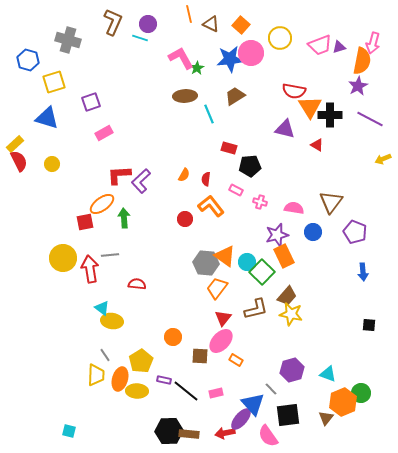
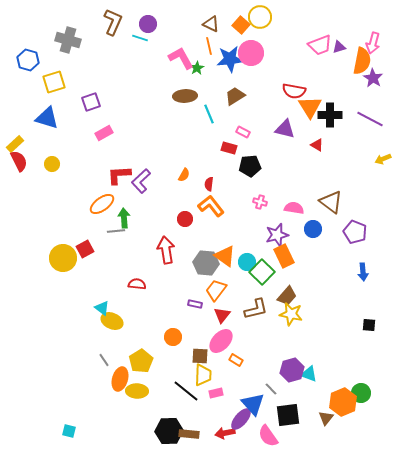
orange line at (189, 14): moved 20 px right, 32 px down
yellow circle at (280, 38): moved 20 px left, 21 px up
purple star at (358, 86): moved 15 px right, 8 px up; rotated 12 degrees counterclockwise
red semicircle at (206, 179): moved 3 px right, 5 px down
pink rectangle at (236, 190): moved 7 px right, 58 px up
brown triangle at (331, 202): rotated 30 degrees counterclockwise
red square at (85, 222): moved 27 px down; rotated 18 degrees counterclockwise
blue circle at (313, 232): moved 3 px up
gray line at (110, 255): moved 6 px right, 24 px up
red arrow at (90, 269): moved 76 px right, 19 px up
orange trapezoid at (217, 288): moved 1 px left, 2 px down
red triangle at (223, 318): moved 1 px left, 3 px up
yellow ellipse at (112, 321): rotated 15 degrees clockwise
gray line at (105, 355): moved 1 px left, 5 px down
cyan triangle at (328, 374): moved 19 px left
yellow trapezoid at (96, 375): moved 107 px right
purple rectangle at (164, 380): moved 31 px right, 76 px up
